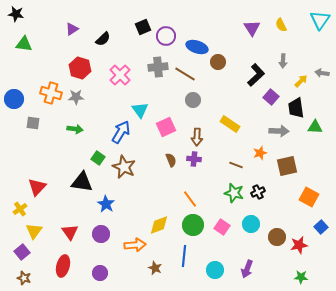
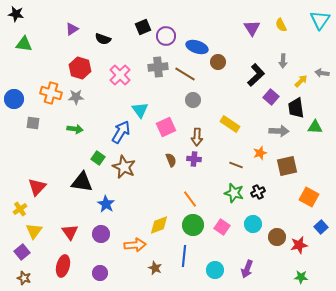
black semicircle at (103, 39): rotated 63 degrees clockwise
cyan circle at (251, 224): moved 2 px right
